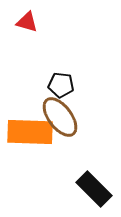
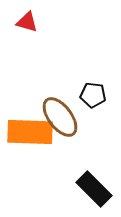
black pentagon: moved 32 px right, 10 px down
